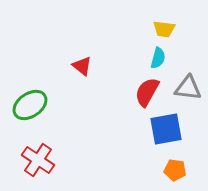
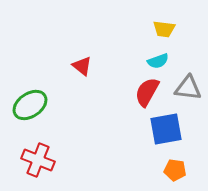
cyan semicircle: moved 3 px down; rotated 55 degrees clockwise
red cross: rotated 12 degrees counterclockwise
